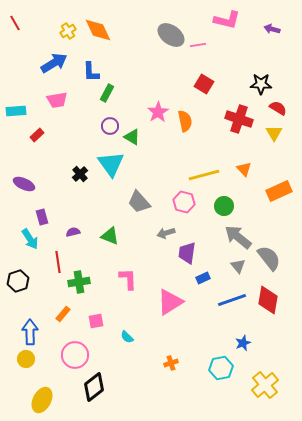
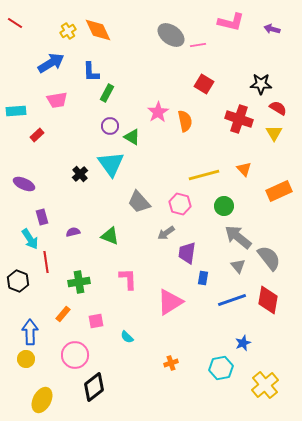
pink L-shape at (227, 20): moved 4 px right, 2 px down
red line at (15, 23): rotated 28 degrees counterclockwise
blue arrow at (54, 63): moved 3 px left
pink hexagon at (184, 202): moved 4 px left, 2 px down
gray arrow at (166, 233): rotated 18 degrees counterclockwise
red line at (58, 262): moved 12 px left
blue rectangle at (203, 278): rotated 56 degrees counterclockwise
black hexagon at (18, 281): rotated 20 degrees counterclockwise
